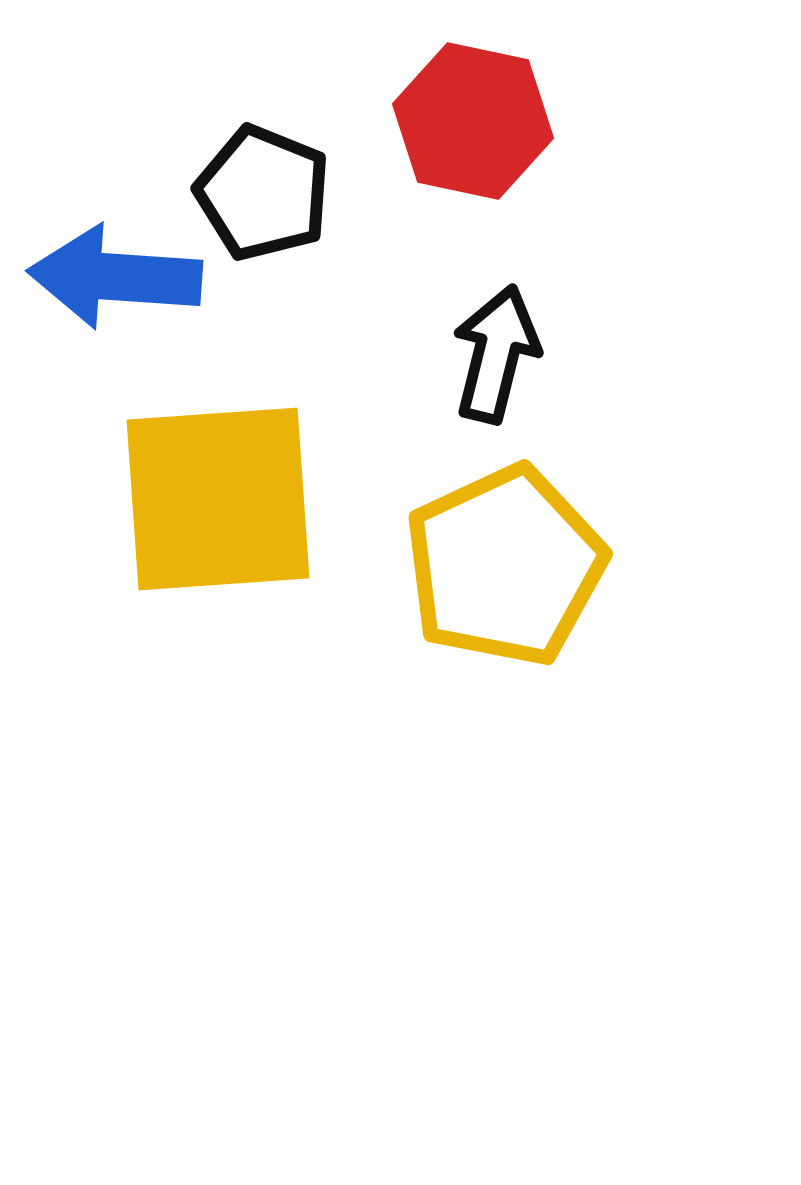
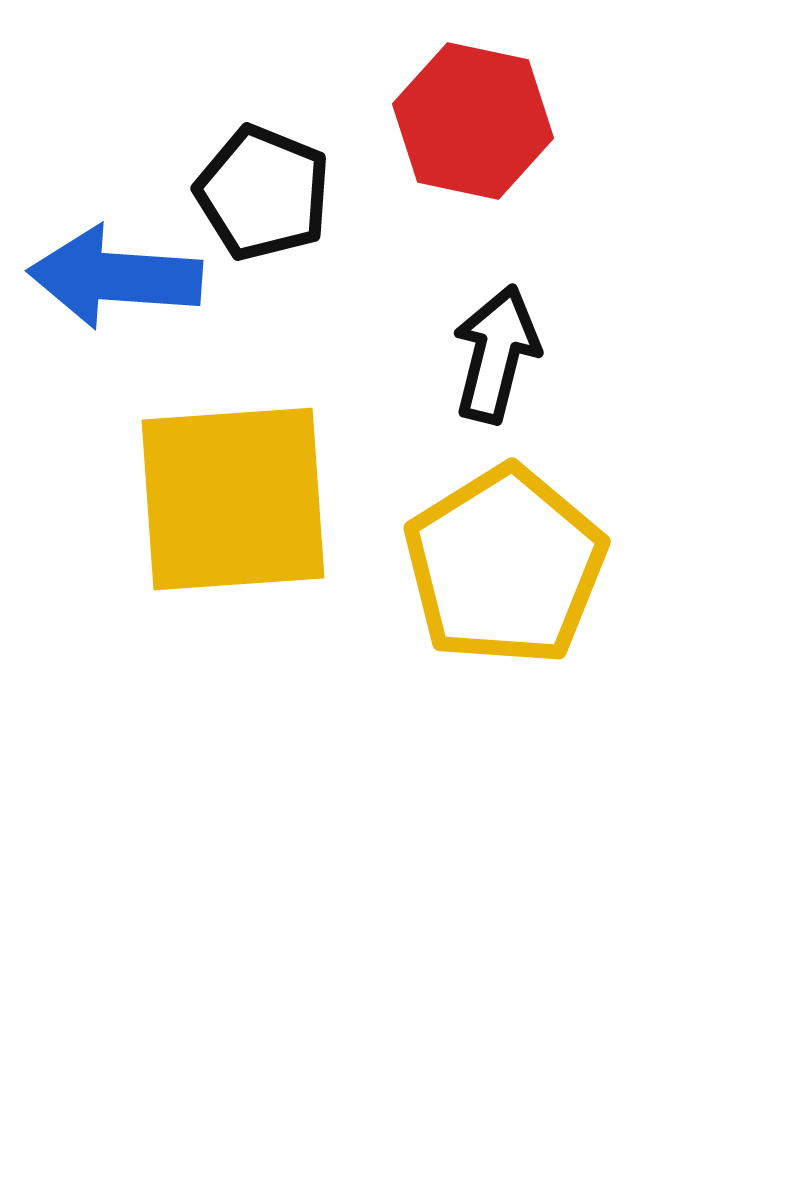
yellow square: moved 15 px right
yellow pentagon: rotated 7 degrees counterclockwise
